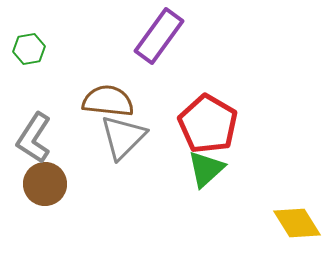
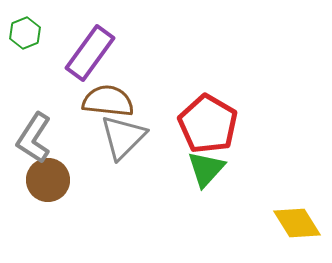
purple rectangle: moved 69 px left, 17 px down
green hexagon: moved 4 px left, 16 px up; rotated 12 degrees counterclockwise
green triangle: rotated 6 degrees counterclockwise
brown circle: moved 3 px right, 4 px up
